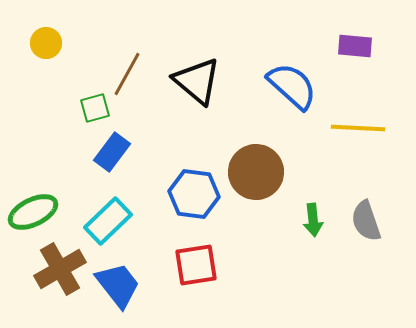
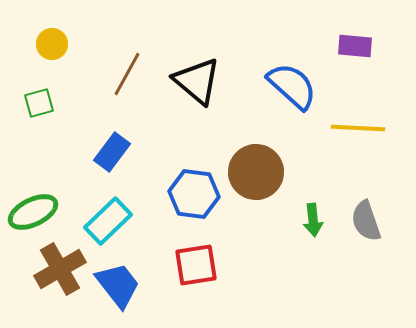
yellow circle: moved 6 px right, 1 px down
green square: moved 56 px left, 5 px up
